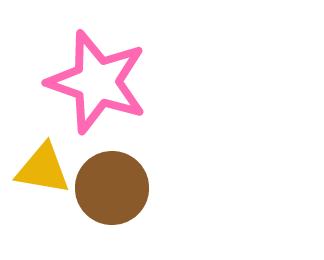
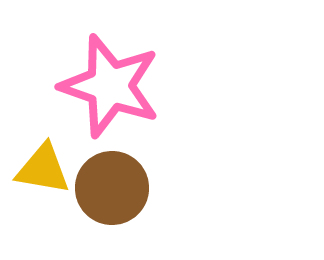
pink star: moved 13 px right, 4 px down
